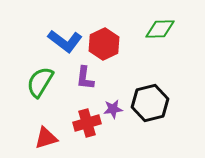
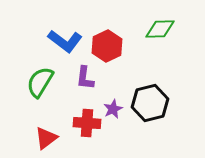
red hexagon: moved 3 px right, 2 px down
purple star: rotated 18 degrees counterclockwise
red cross: rotated 20 degrees clockwise
red triangle: rotated 20 degrees counterclockwise
